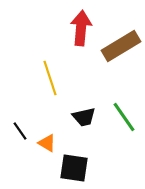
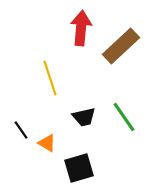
brown rectangle: rotated 12 degrees counterclockwise
black line: moved 1 px right, 1 px up
black square: moved 5 px right; rotated 24 degrees counterclockwise
